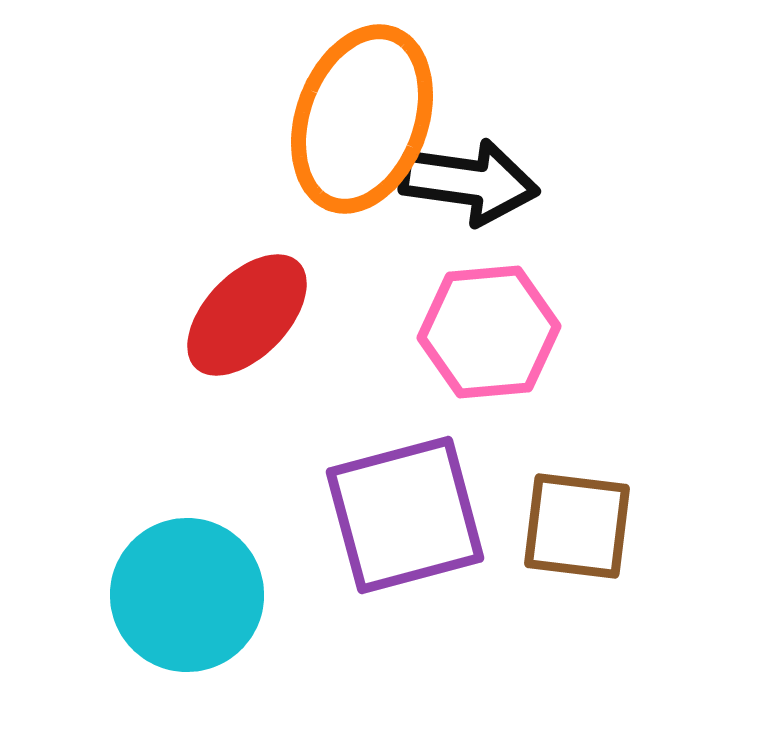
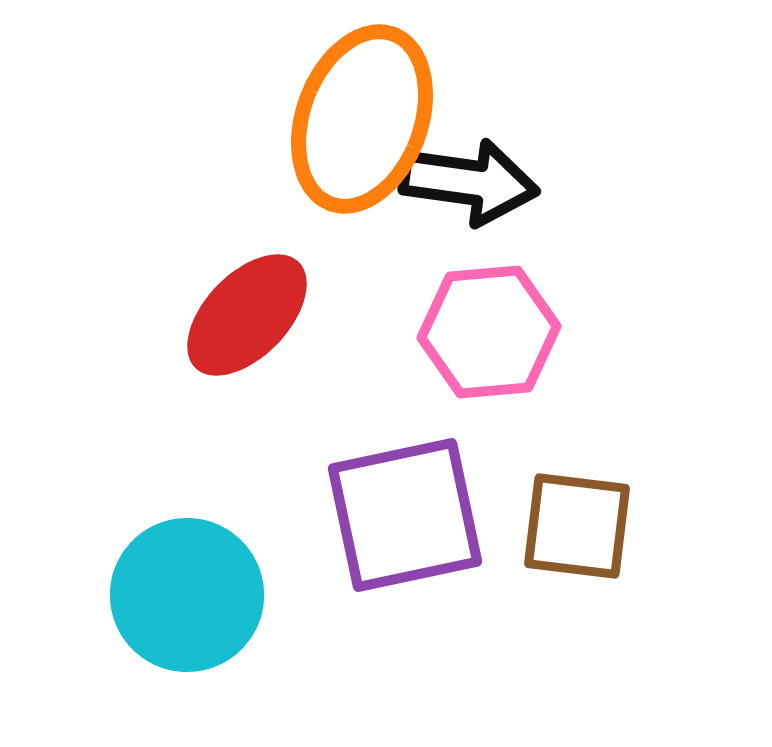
purple square: rotated 3 degrees clockwise
